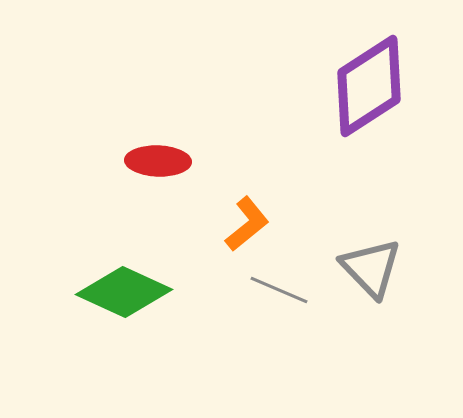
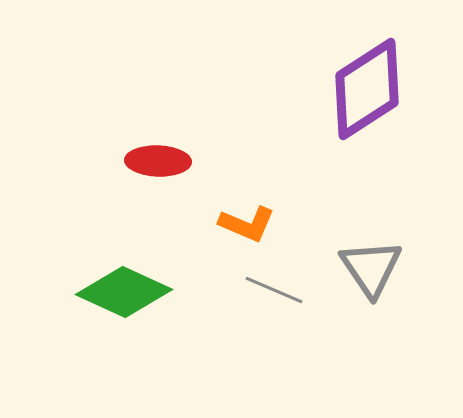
purple diamond: moved 2 px left, 3 px down
orange L-shape: rotated 62 degrees clockwise
gray triangle: rotated 10 degrees clockwise
gray line: moved 5 px left
